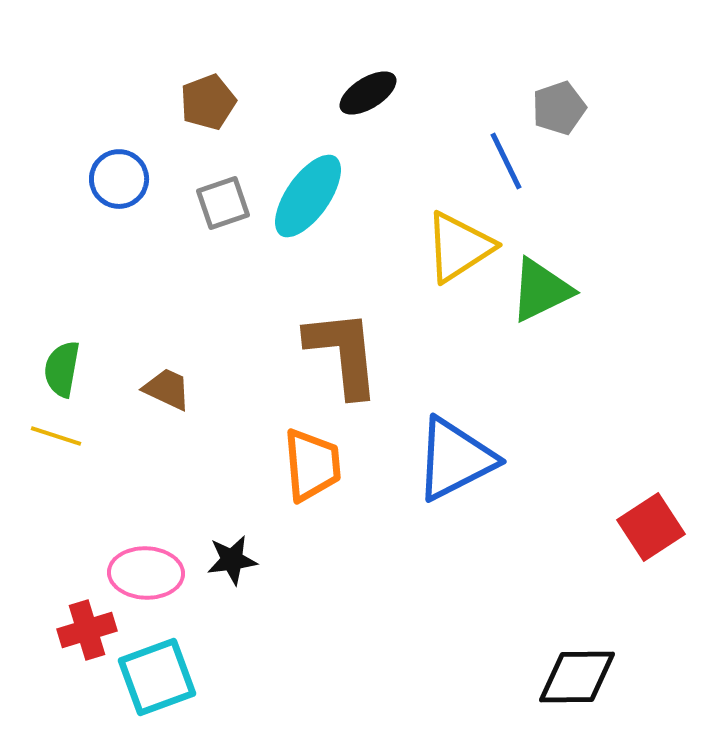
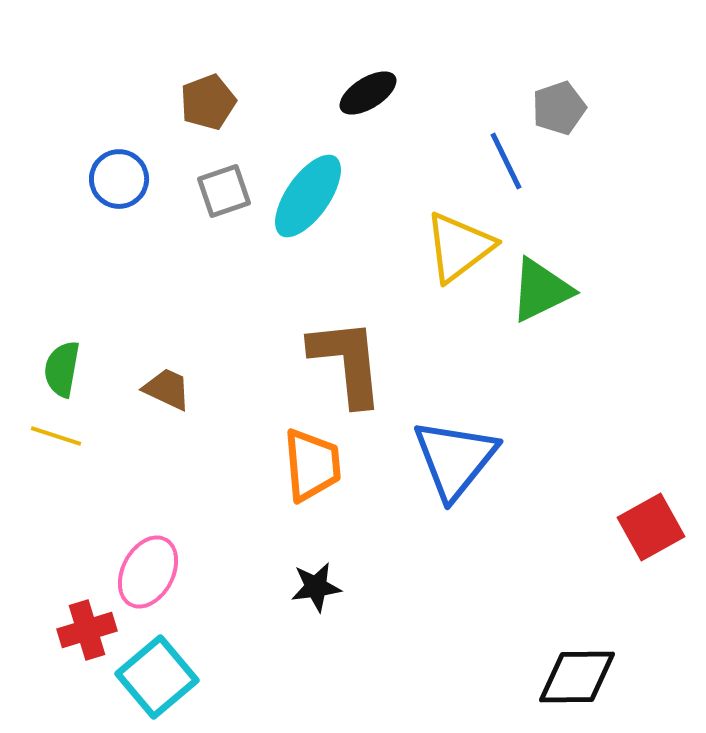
gray square: moved 1 px right, 12 px up
yellow triangle: rotated 4 degrees counterclockwise
brown L-shape: moved 4 px right, 9 px down
blue triangle: rotated 24 degrees counterclockwise
red square: rotated 4 degrees clockwise
black star: moved 84 px right, 27 px down
pink ellipse: moved 2 px right, 1 px up; rotated 64 degrees counterclockwise
cyan square: rotated 20 degrees counterclockwise
